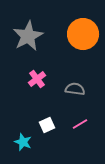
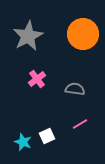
white square: moved 11 px down
